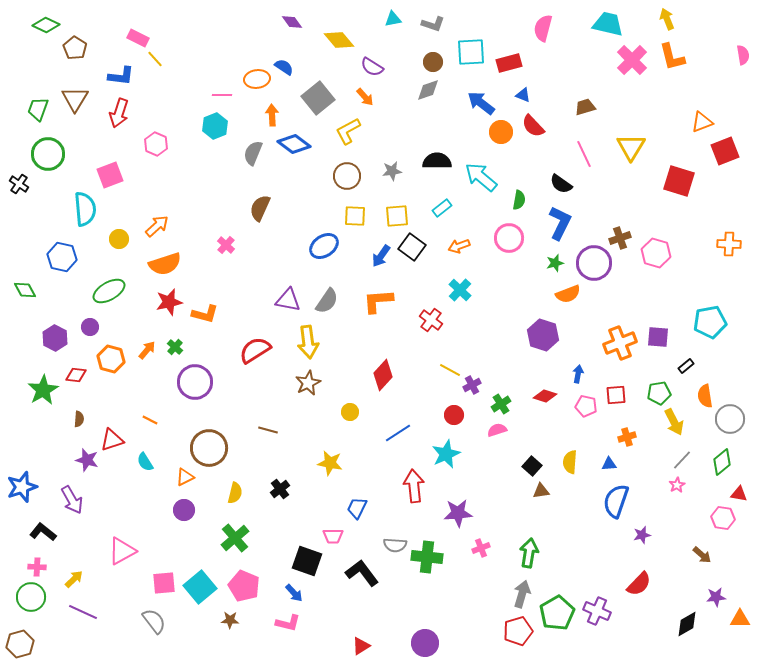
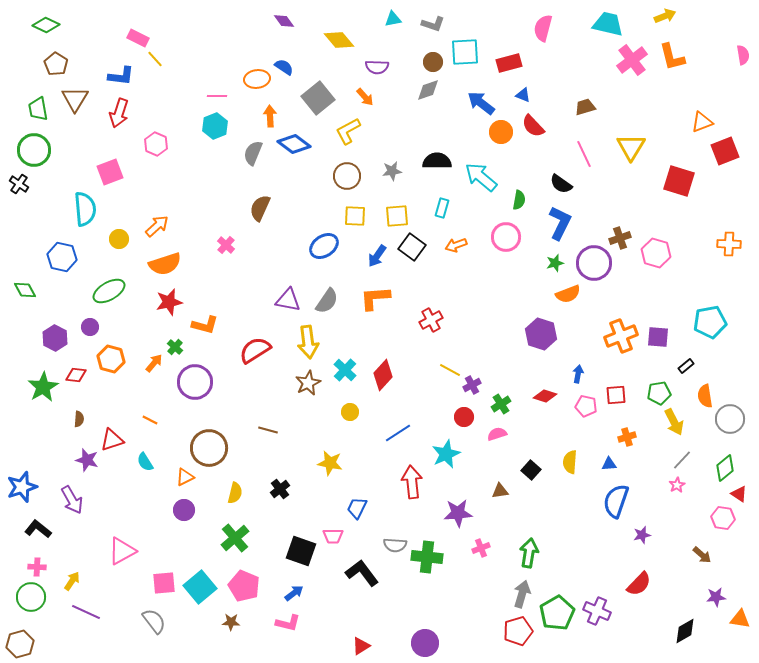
yellow arrow at (667, 19): moved 2 px left, 3 px up; rotated 90 degrees clockwise
purple diamond at (292, 22): moved 8 px left, 1 px up
brown pentagon at (75, 48): moved 19 px left, 16 px down
cyan square at (471, 52): moved 6 px left
pink cross at (632, 60): rotated 8 degrees clockwise
purple semicircle at (372, 67): moved 5 px right; rotated 30 degrees counterclockwise
pink line at (222, 95): moved 5 px left, 1 px down
green trapezoid at (38, 109): rotated 30 degrees counterclockwise
orange arrow at (272, 115): moved 2 px left, 1 px down
green circle at (48, 154): moved 14 px left, 4 px up
pink square at (110, 175): moved 3 px up
cyan rectangle at (442, 208): rotated 36 degrees counterclockwise
pink circle at (509, 238): moved 3 px left, 1 px up
orange arrow at (459, 246): moved 3 px left, 1 px up
blue arrow at (381, 256): moved 4 px left
cyan cross at (460, 290): moved 115 px left, 80 px down
orange L-shape at (378, 301): moved 3 px left, 3 px up
orange L-shape at (205, 314): moved 11 px down
red cross at (431, 320): rotated 25 degrees clockwise
purple hexagon at (543, 335): moved 2 px left, 1 px up
orange cross at (620, 343): moved 1 px right, 7 px up
orange arrow at (147, 350): moved 7 px right, 13 px down
green star at (43, 390): moved 3 px up
red circle at (454, 415): moved 10 px right, 2 px down
pink semicircle at (497, 430): moved 4 px down
green diamond at (722, 462): moved 3 px right, 6 px down
black square at (532, 466): moved 1 px left, 4 px down
red arrow at (414, 486): moved 2 px left, 4 px up
brown triangle at (541, 491): moved 41 px left
red triangle at (739, 494): rotated 24 degrees clockwise
black L-shape at (43, 532): moved 5 px left, 3 px up
black square at (307, 561): moved 6 px left, 10 px up
yellow arrow at (74, 579): moved 2 px left, 2 px down; rotated 12 degrees counterclockwise
blue arrow at (294, 593): rotated 84 degrees counterclockwise
purple line at (83, 612): moved 3 px right
orange triangle at (740, 619): rotated 10 degrees clockwise
brown star at (230, 620): moved 1 px right, 2 px down
black diamond at (687, 624): moved 2 px left, 7 px down
